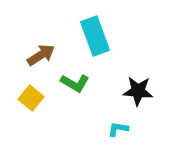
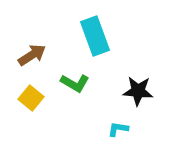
brown arrow: moved 9 px left
